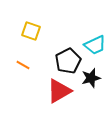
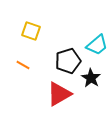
cyan trapezoid: moved 2 px right; rotated 15 degrees counterclockwise
black pentagon: rotated 10 degrees clockwise
black star: rotated 24 degrees counterclockwise
red triangle: moved 3 px down
